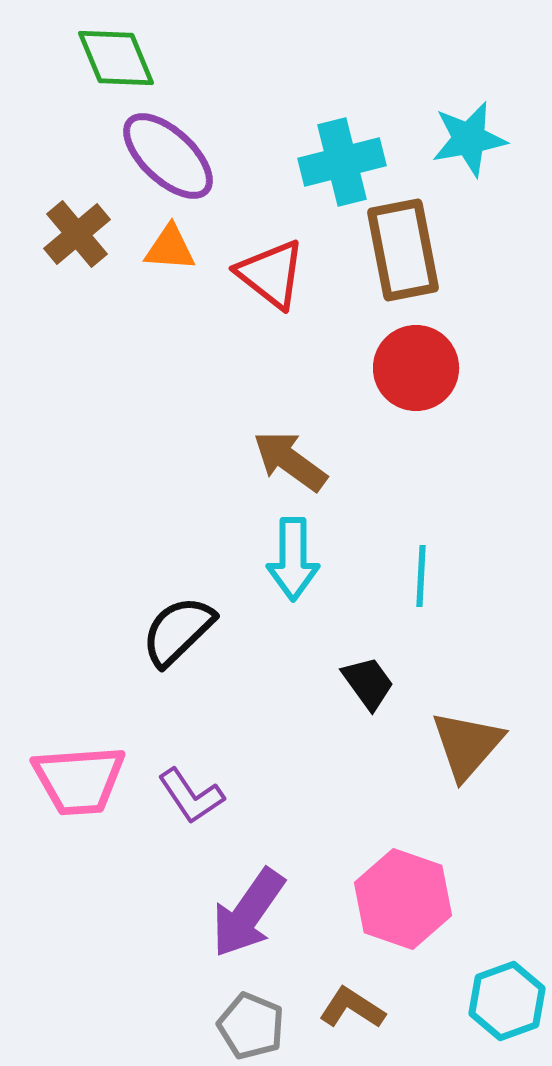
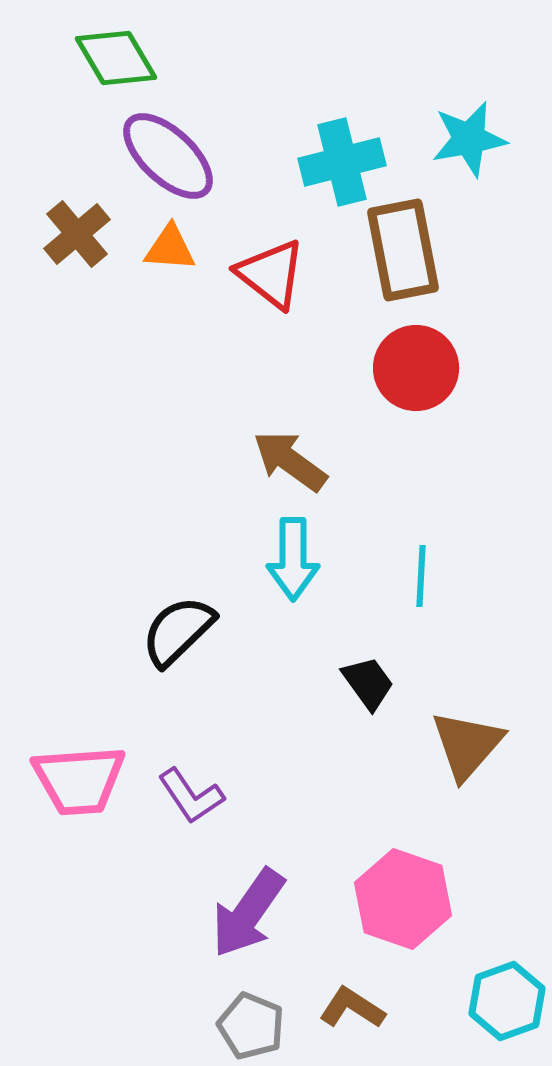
green diamond: rotated 8 degrees counterclockwise
